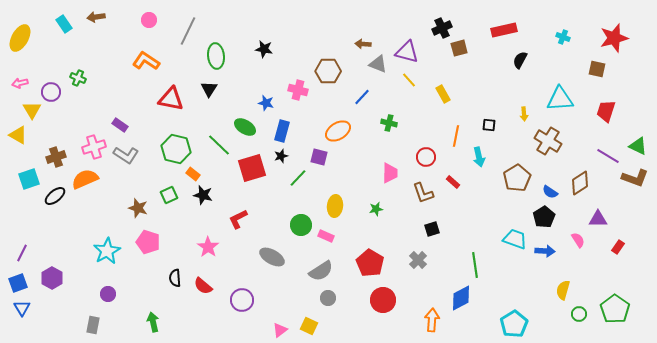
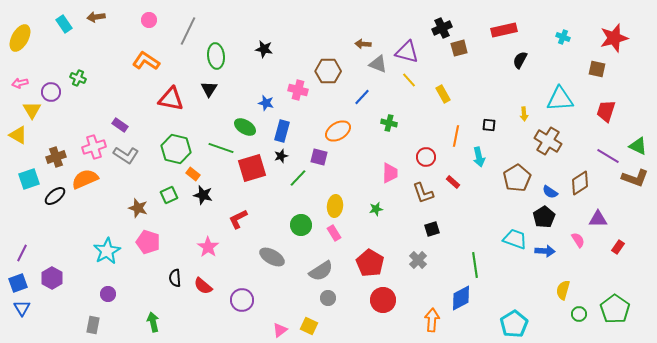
green line at (219, 145): moved 2 px right, 3 px down; rotated 25 degrees counterclockwise
pink rectangle at (326, 236): moved 8 px right, 3 px up; rotated 35 degrees clockwise
